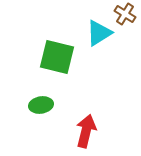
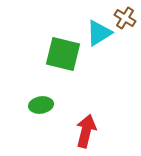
brown cross: moved 4 px down
green square: moved 6 px right, 3 px up
